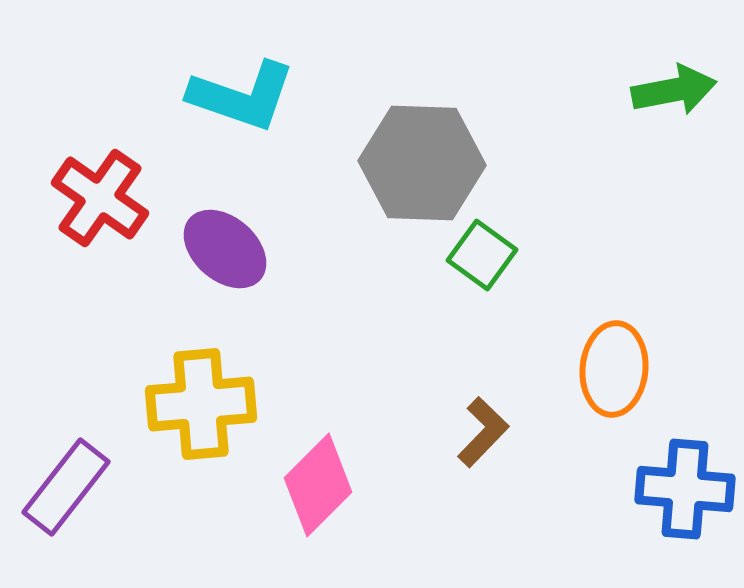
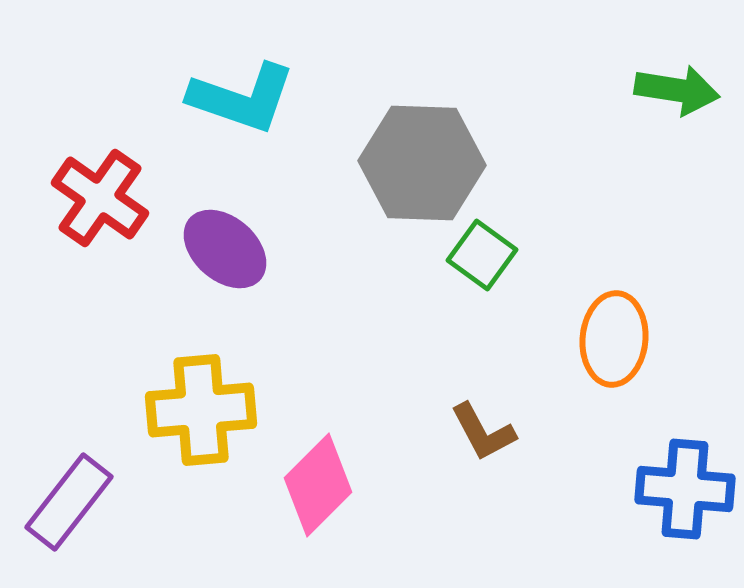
green arrow: moved 3 px right; rotated 20 degrees clockwise
cyan L-shape: moved 2 px down
orange ellipse: moved 30 px up
yellow cross: moved 6 px down
brown L-shape: rotated 108 degrees clockwise
purple rectangle: moved 3 px right, 15 px down
